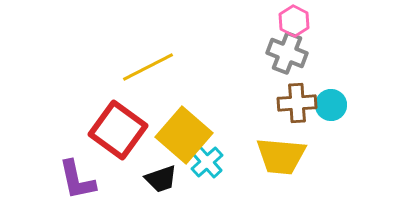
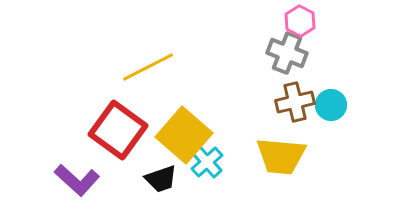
pink hexagon: moved 6 px right
brown cross: moved 2 px left, 1 px up; rotated 9 degrees counterclockwise
purple L-shape: rotated 36 degrees counterclockwise
